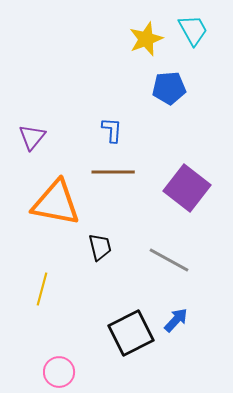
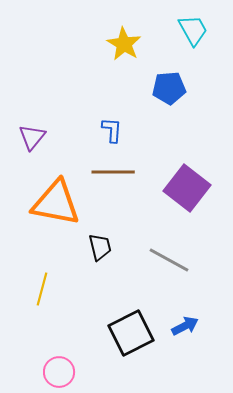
yellow star: moved 22 px left, 5 px down; rotated 20 degrees counterclockwise
blue arrow: moved 9 px right, 6 px down; rotated 20 degrees clockwise
